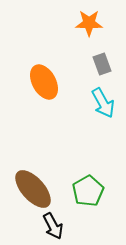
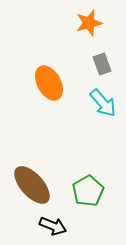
orange star: rotated 16 degrees counterclockwise
orange ellipse: moved 5 px right, 1 px down
cyan arrow: rotated 12 degrees counterclockwise
brown ellipse: moved 1 px left, 4 px up
black arrow: rotated 40 degrees counterclockwise
